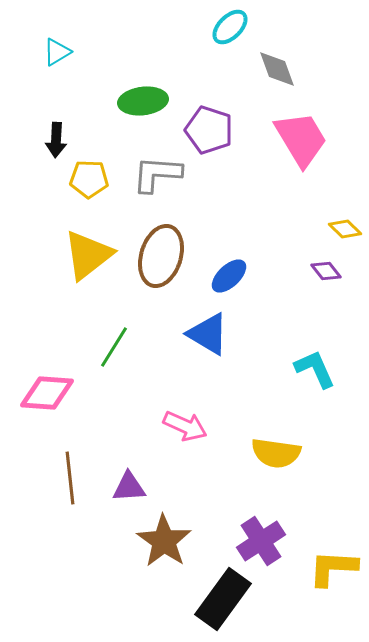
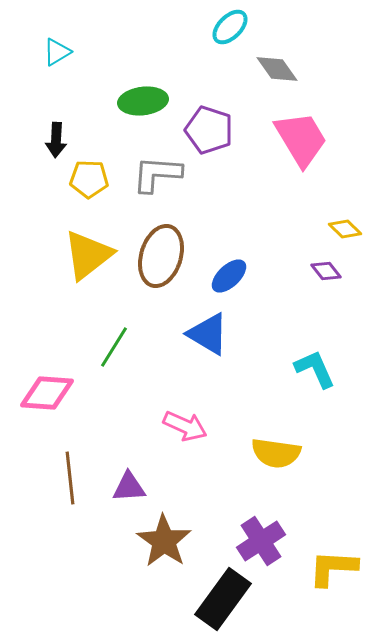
gray diamond: rotated 15 degrees counterclockwise
